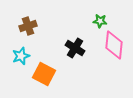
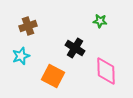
pink diamond: moved 8 px left, 26 px down; rotated 8 degrees counterclockwise
orange square: moved 9 px right, 2 px down
